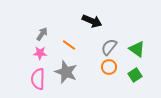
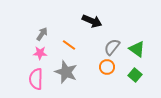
gray semicircle: moved 3 px right
orange circle: moved 2 px left
green square: rotated 16 degrees counterclockwise
pink semicircle: moved 2 px left
